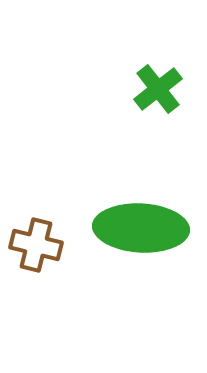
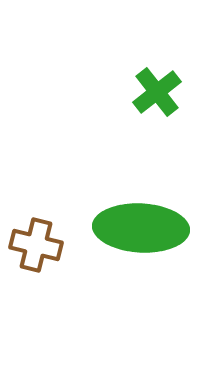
green cross: moved 1 px left, 3 px down
